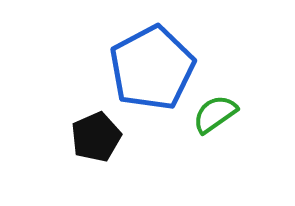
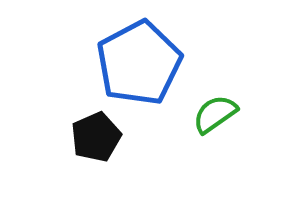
blue pentagon: moved 13 px left, 5 px up
